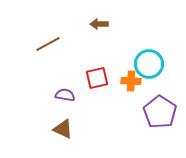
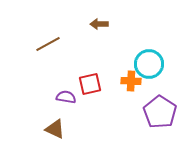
red square: moved 7 px left, 6 px down
purple semicircle: moved 1 px right, 2 px down
brown triangle: moved 8 px left
